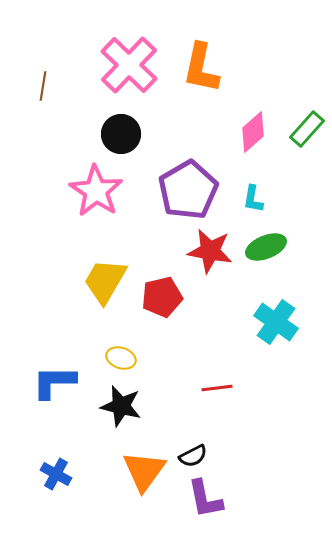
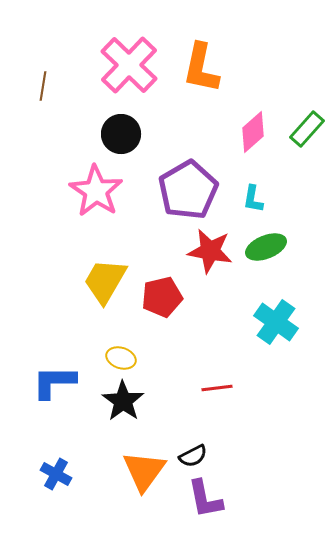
black star: moved 2 px right, 5 px up; rotated 21 degrees clockwise
